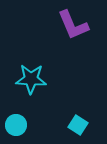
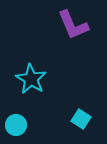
cyan star: rotated 28 degrees clockwise
cyan square: moved 3 px right, 6 px up
